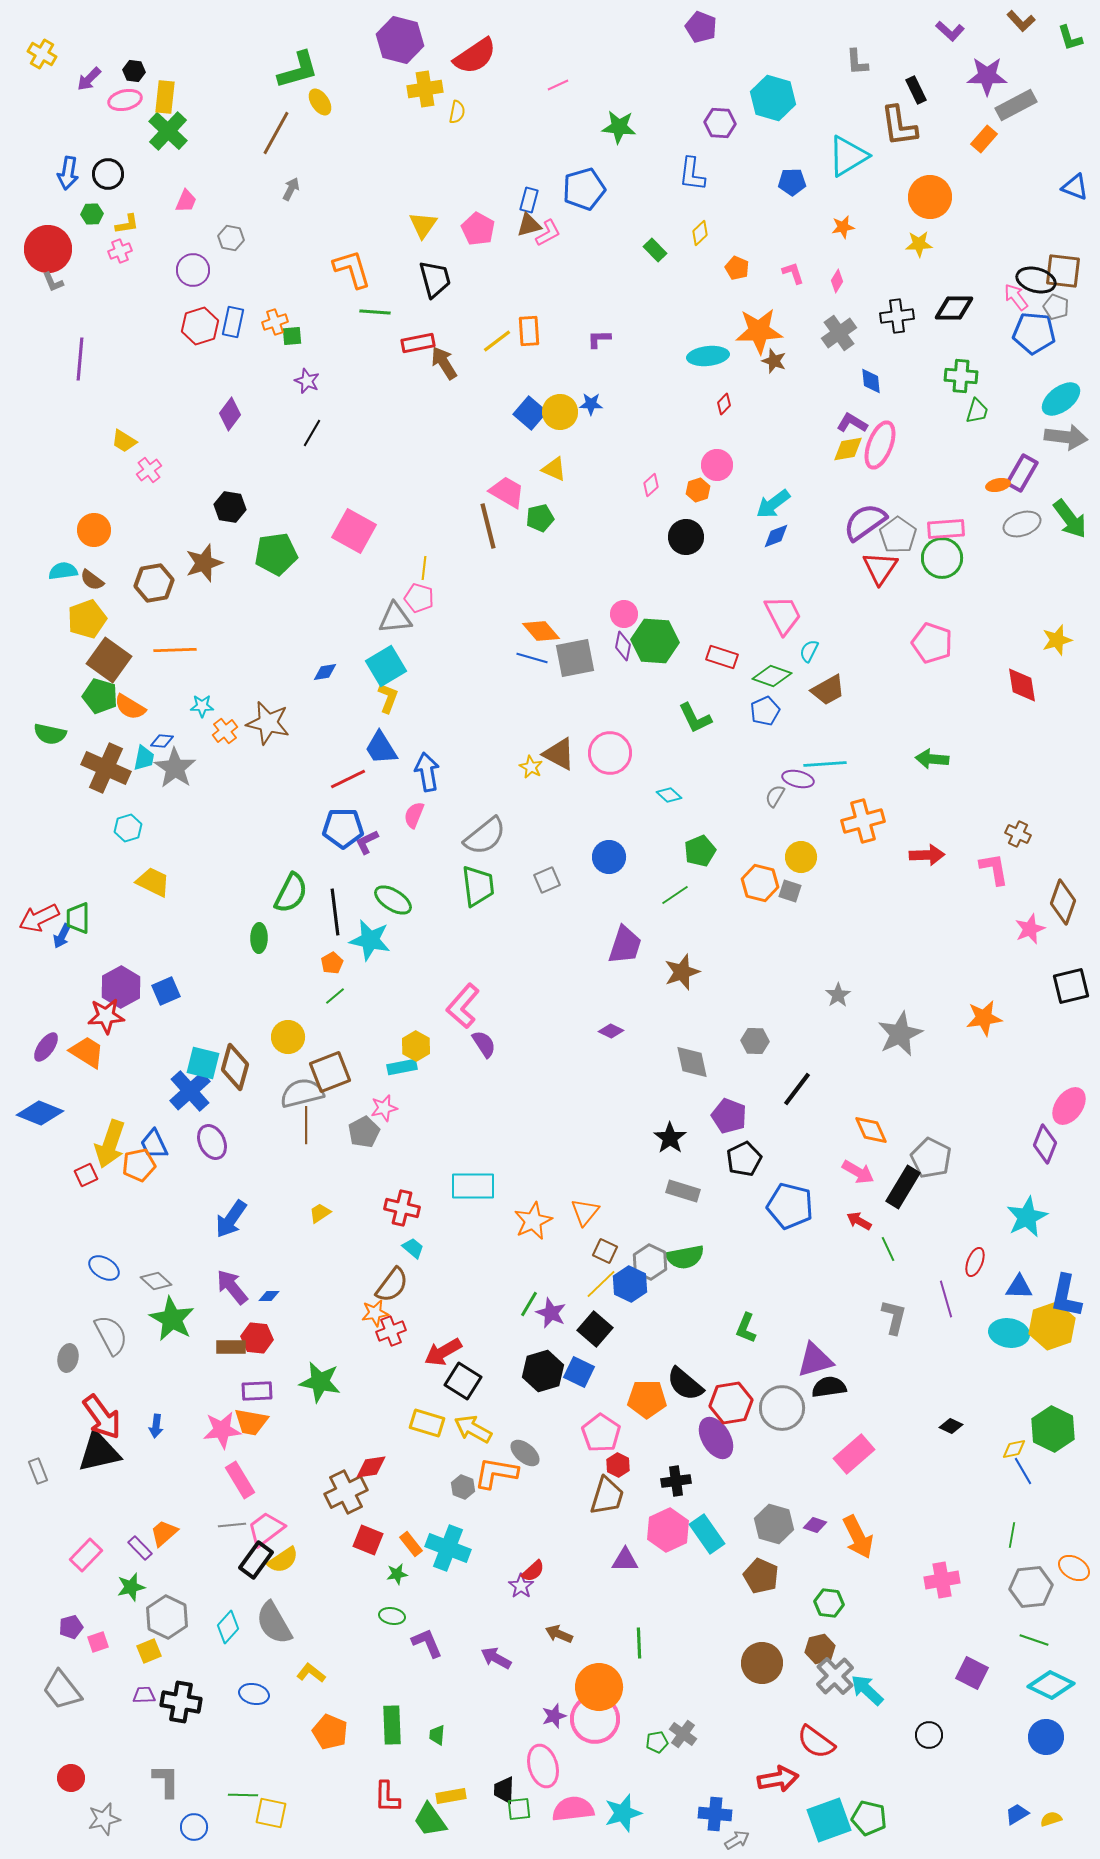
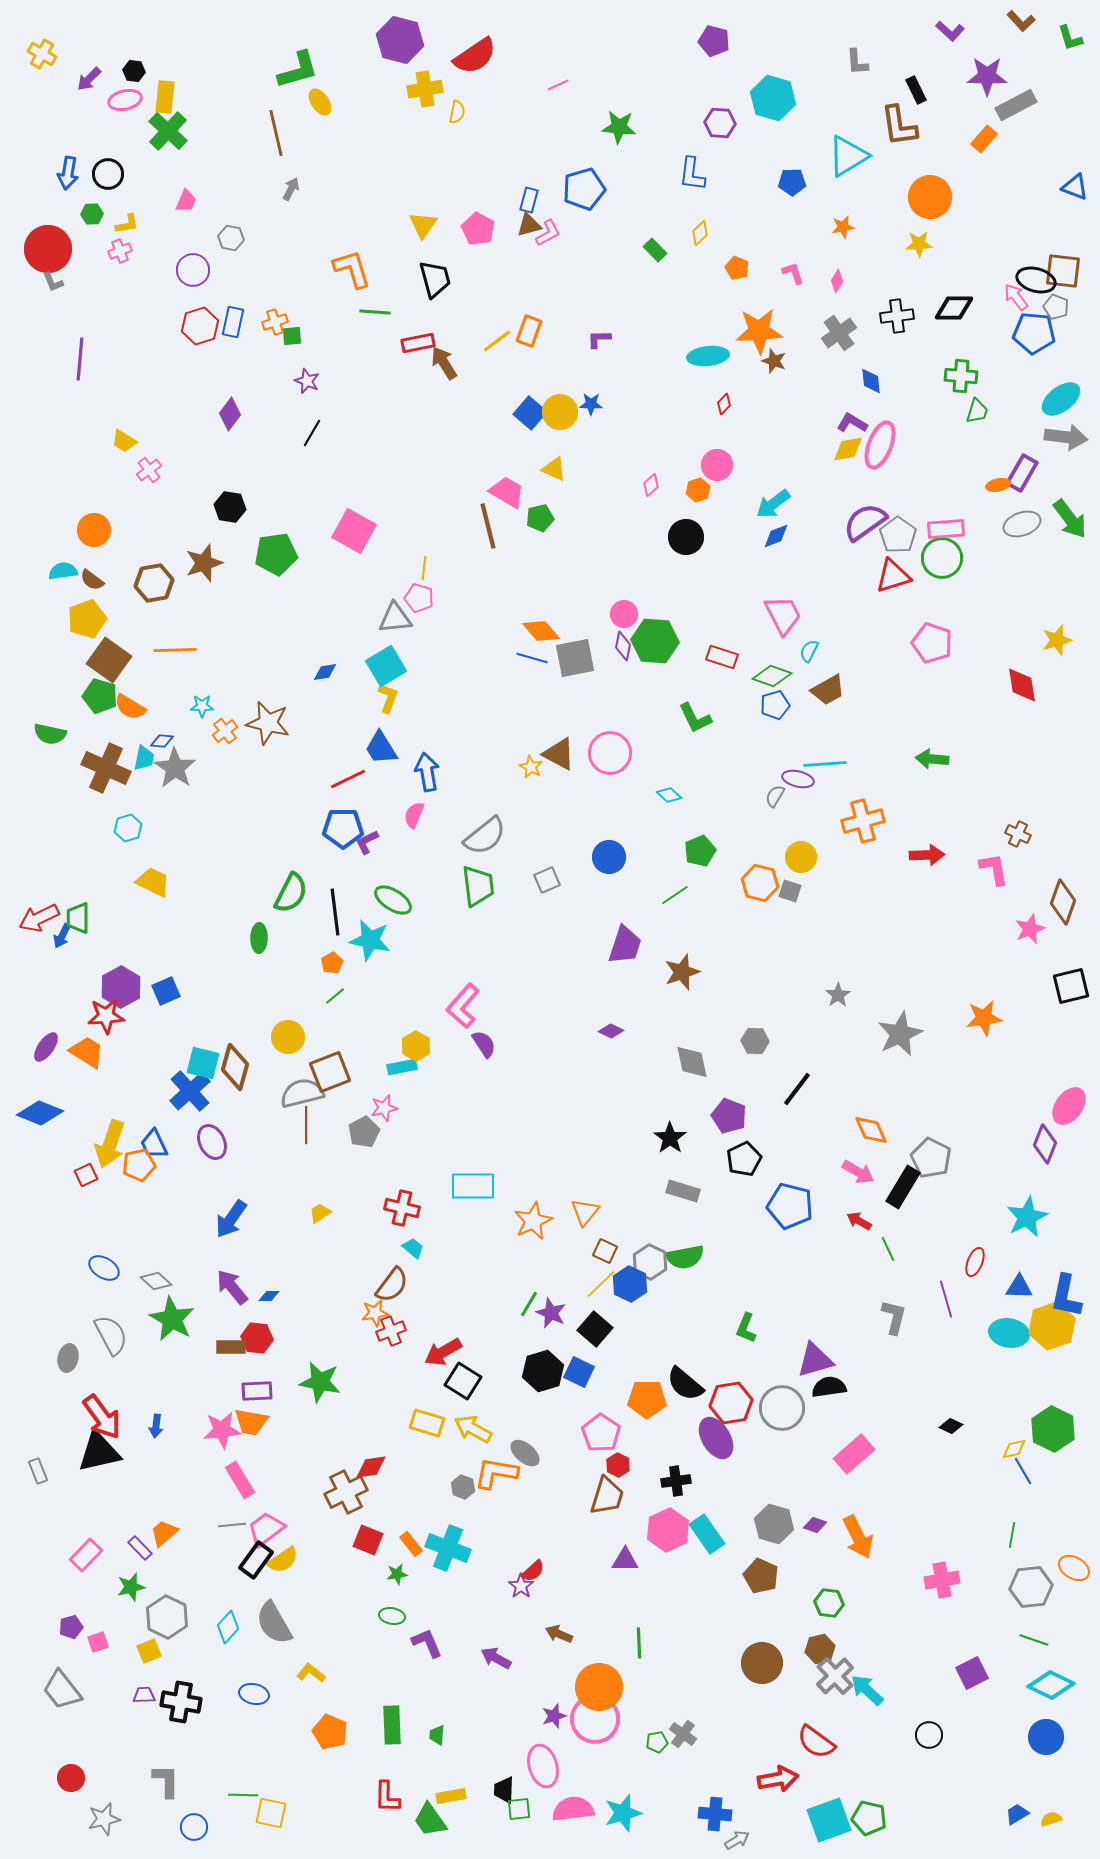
purple pentagon at (701, 27): moved 13 px right, 14 px down; rotated 8 degrees counterclockwise
brown line at (276, 133): rotated 42 degrees counterclockwise
orange rectangle at (529, 331): rotated 24 degrees clockwise
red triangle at (880, 568): moved 13 px right, 8 px down; rotated 39 degrees clockwise
blue pentagon at (765, 711): moved 10 px right, 6 px up; rotated 8 degrees clockwise
purple square at (972, 1673): rotated 36 degrees clockwise
